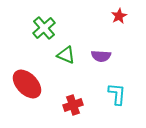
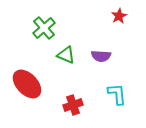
cyan L-shape: rotated 10 degrees counterclockwise
